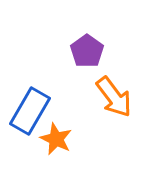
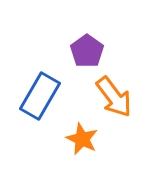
blue rectangle: moved 10 px right, 15 px up
orange star: moved 26 px right
